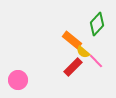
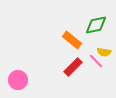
green diamond: moved 1 px left, 1 px down; rotated 35 degrees clockwise
yellow semicircle: moved 21 px right; rotated 32 degrees counterclockwise
